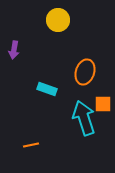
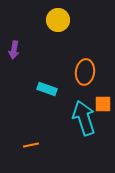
orange ellipse: rotated 10 degrees counterclockwise
